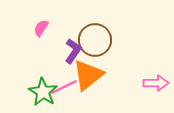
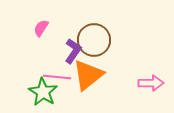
brown circle: moved 1 px left
pink arrow: moved 5 px left
pink line: moved 7 px left, 10 px up; rotated 32 degrees clockwise
